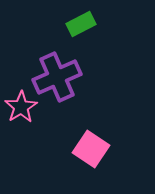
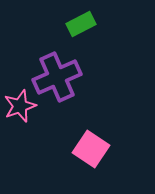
pink star: moved 1 px left, 1 px up; rotated 12 degrees clockwise
